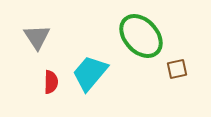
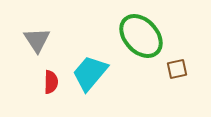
gray triangle: moved 3 px down
